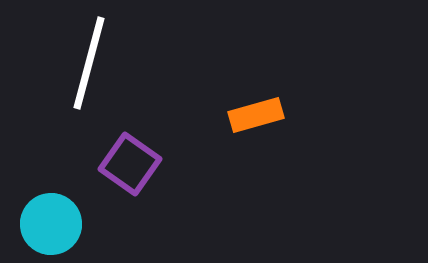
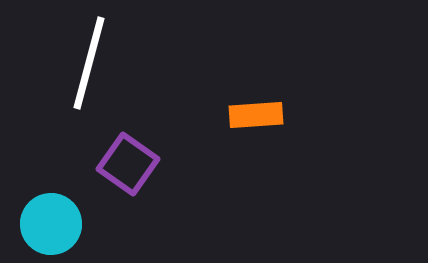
orange rectangle: rotated 12 degrees clockwise
purple square: moved 2 px left
